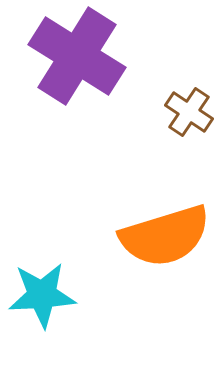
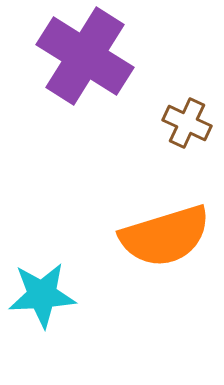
purple cross: moved 8 px right
brown cross: moved 2 px left, 11 px down; rotated 9 degrees counterclockwise
